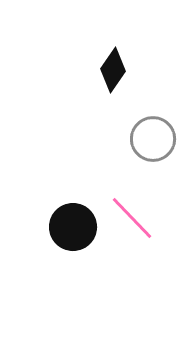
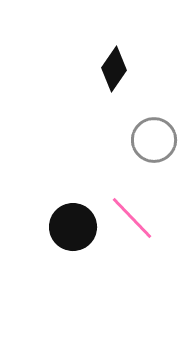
black diamond: moved 1 px right, 1 px up
gray circle: moved 1 px right, 1 px down
